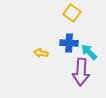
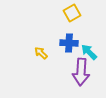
yellow square: rotated 24 degrees clockwise
yellow arrow: rotated 32 degrees clockwise
